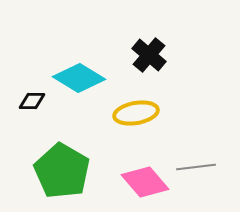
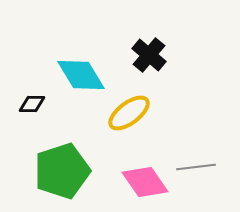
cyan diamond: moved 2 px right, 3 px up; rotated 27 degrees clockwise
black diamond: moved 3 px down
yellow ellipse: moved 7 px left; rotated 27 degrees counterclockwise
green pentagon: rotated 24 degrees clockwise
pink diamond: rotated 6 degrees clockwise
